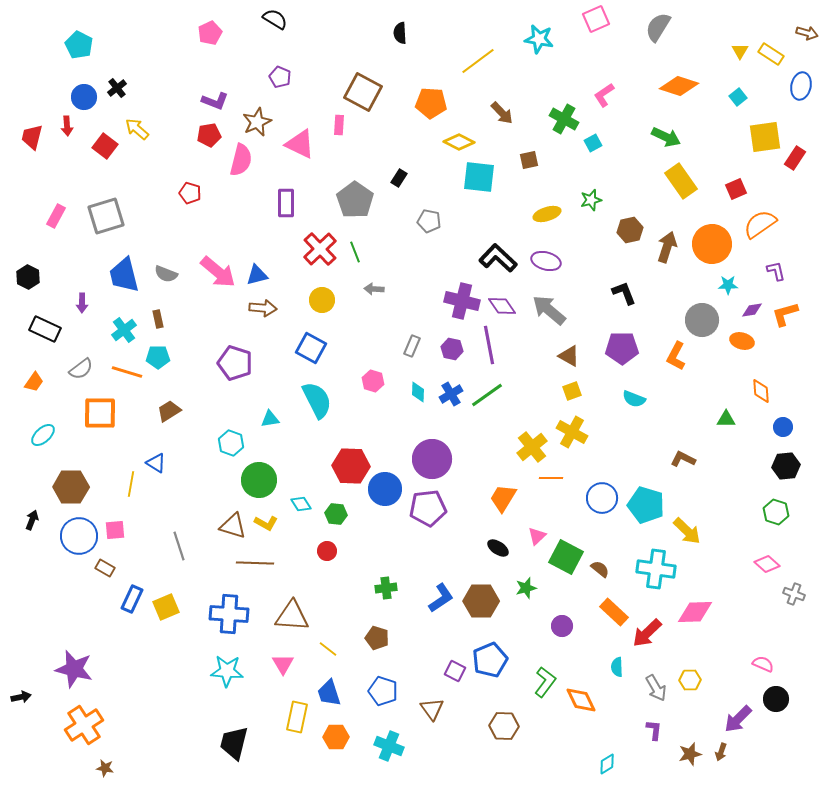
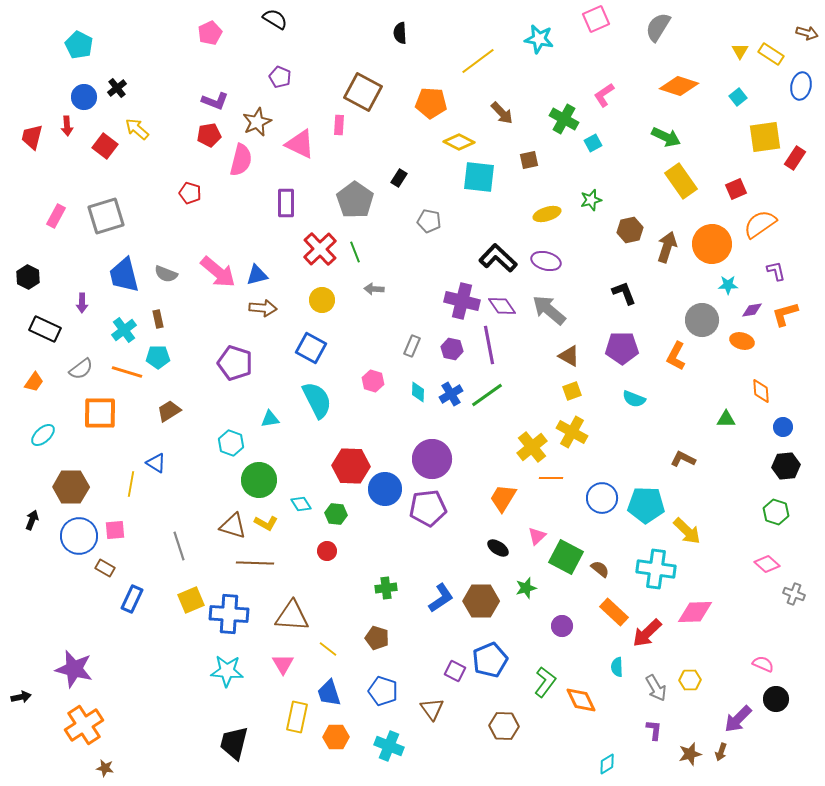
cyan pentagon at (646, 505): rotated 15 degrees counterclockwise
yellow square at (166, 607): moved 25 px right, 7 px up
